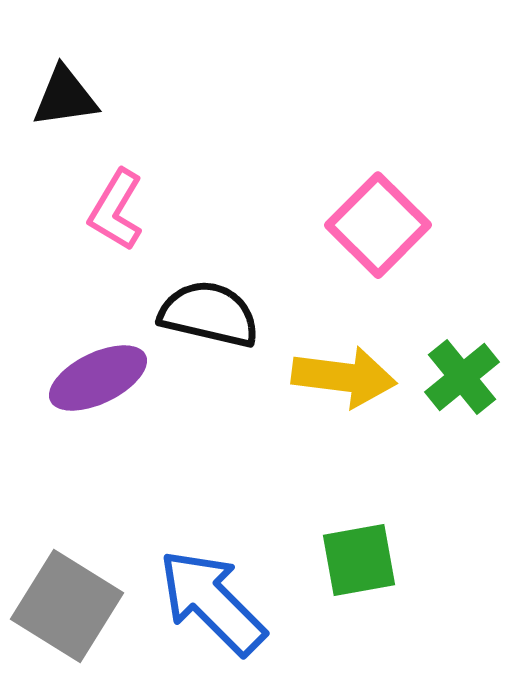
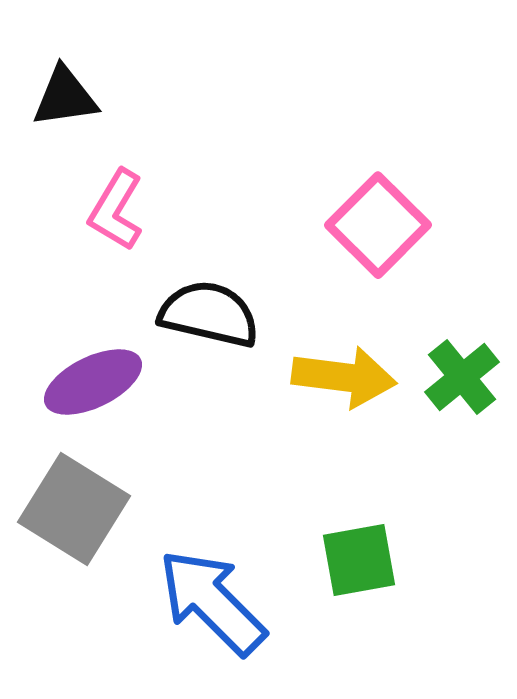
purple ellipse: moved 5 px left, 4 px down
gray square: moved 7 px right, 97 px up
